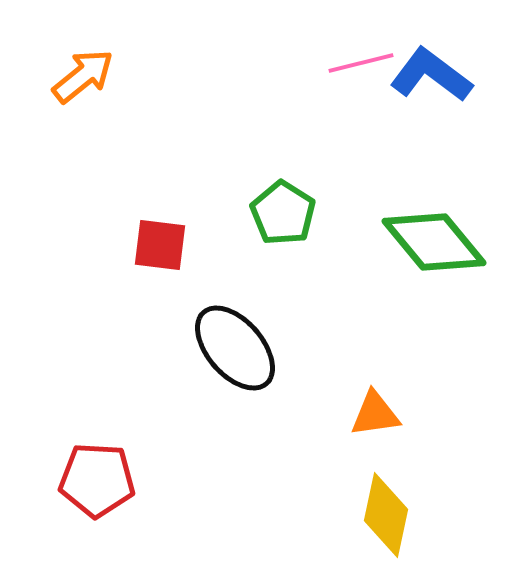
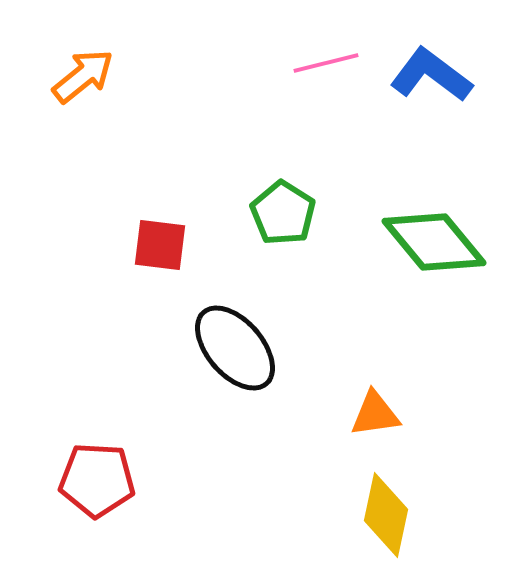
pink line: moved 35 px left
